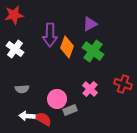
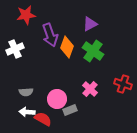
red star: moved 12 px right
purple arrow: rotated 20 degrees counterclockwise
white cross: rotated 30 degrees clockwise
gray semicircle: moved 4 px right, 3 px down
white arrow: moved 4 px up
